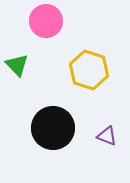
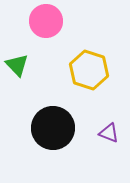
purple triangle: moved 2 px right, 3 px up
